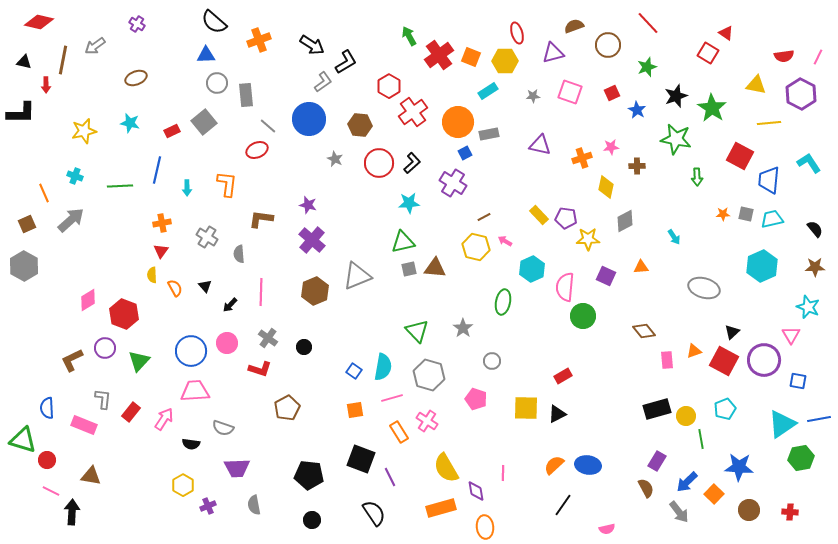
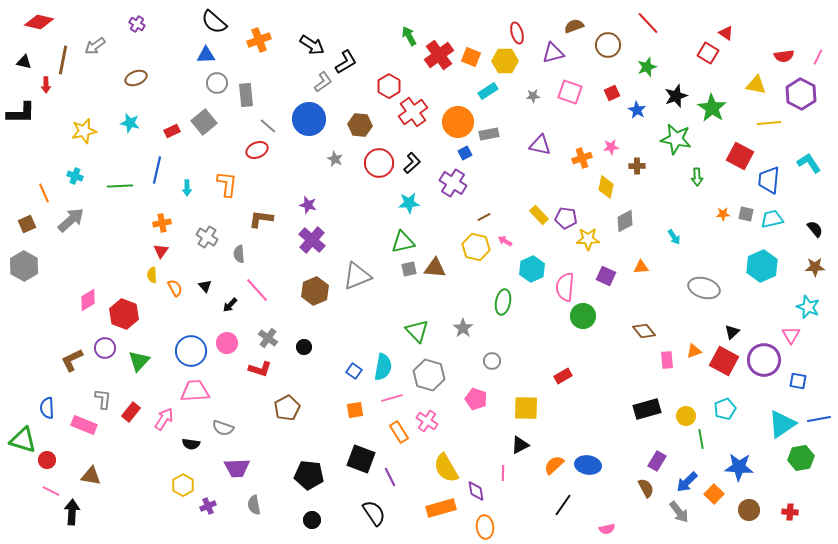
pink line at (261, 292): moved 4 px left, 2 px up; rotated 44 degrees counterclockwise
black rectangle at (657, 409): moved 10 px left
black triangle at (557, 414): moved 37 px left, 31 px down
